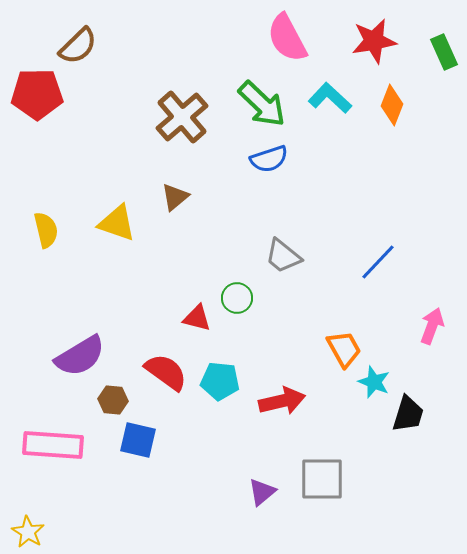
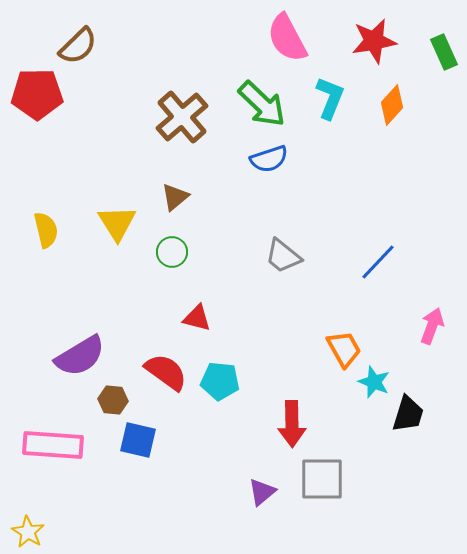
cyan L-shape: rotated 69 degrees clockwise
orange diamond: rotated 21 degrees clockwise
yellow triangle: rotated 39 degrees clockwise
green circle: moved 65 px left, 46 px up
red arrow: moved 10 px right, 23 px down; rotated 102 degrees clockwise
